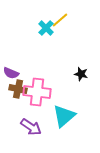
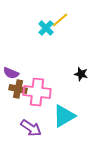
cyan triangle: rotated 10 degrees clockwise
purple arrow: moved 1 px down
